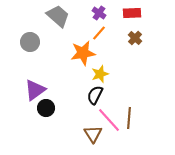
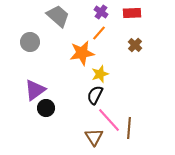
purple cross: moved 2 px right, 1 px up
brown cross: moved 7 px down
orange star: moved 1 px left
brown line: moved 10 px down
brown triangle: moved 1 px right, 3 px down
